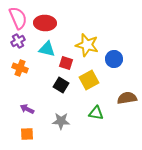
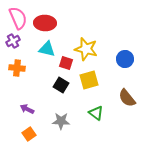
purple cross: moved 5 px left
yellow star: moved 1 px left, 4 px down
blue circle: moved 11 px right
orange cross: moved 3 px left; rotated 14 degrees counterclockwise
yellow square: rotated 12 degrees clockwise
brown semicircle: rotated 120 degrees counterclockwise
green triangle: rotated 28 degrees clockwise
orange square: moved 2 px right; rotated 32 degrees counterclockwise
